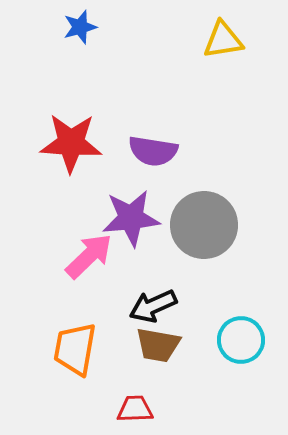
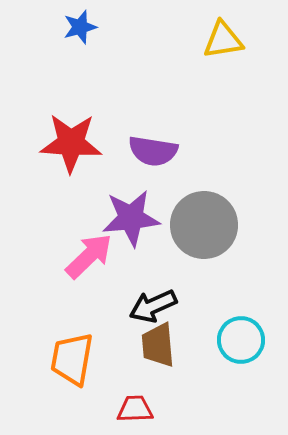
brown trapezoid: rotated 75 degrees clockwise
orange trapezoid: moved 3 px left, 10 px down
